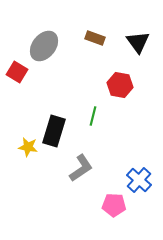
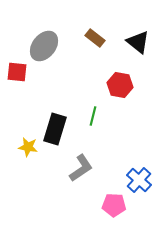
brown rectangle: rotated 18 degrees clockwise
black triangle: rotated 15 degrees counterclockwise
red square: rotated 25 degrees counterclockwise
black rectangle: moved 1 px right, 2 px up
